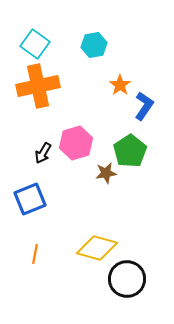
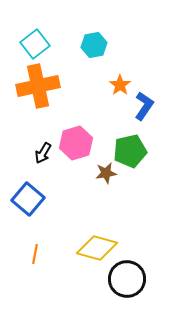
cyan square: rotated 16 degrees clockwise
green pentagon: rotated 20 degrees clockwise
blue square: moved 2 px left; rotated 28 degrees counterclockwise
